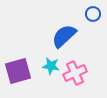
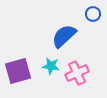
pink cross: moved 2 px right
